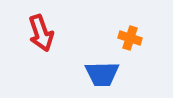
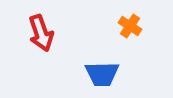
orange cross: moved 12 px up; rotated 15 degrees clockwise
